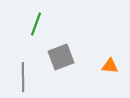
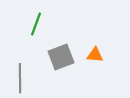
orange triangle: moved 15 px left, 11 px up
gray line: moved 3 px left, 1 px down
